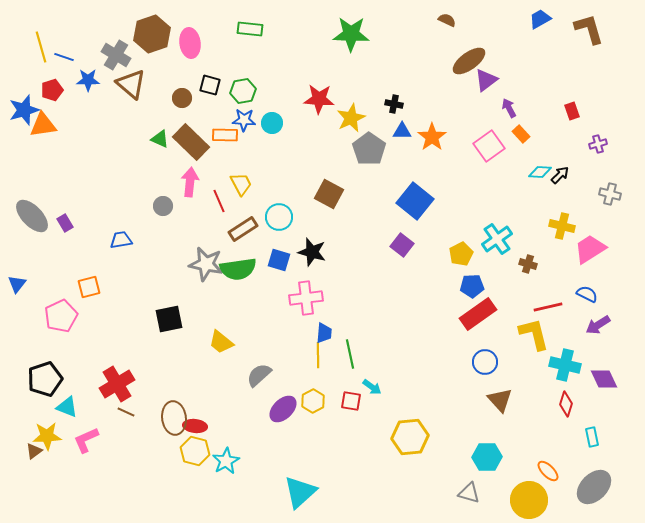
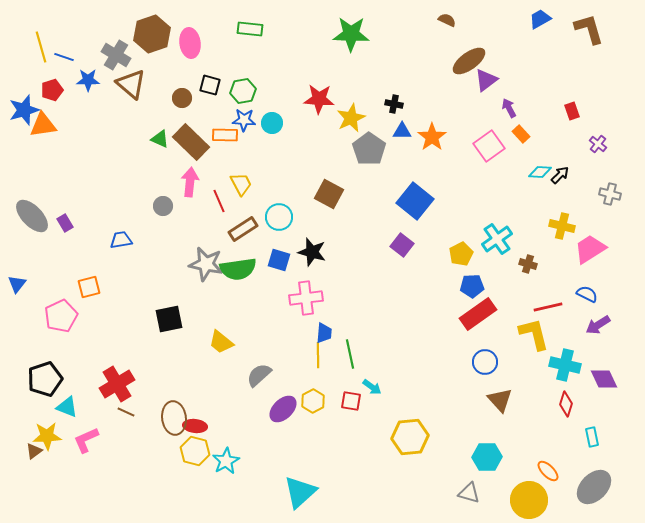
purple cross at (598, 144): rotated 36 degrees counterclockwise
